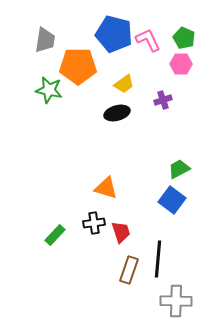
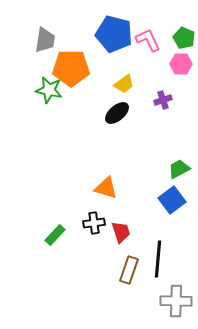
orange pentagon: moved 7 px left, 2 px down
black ellipse: rotated 25 degrees counterclockwise
blue square: rotated 16 degrees clockwise
